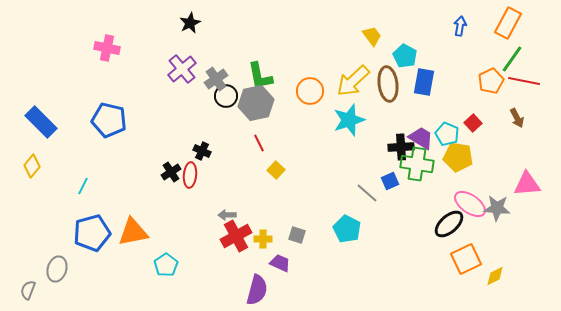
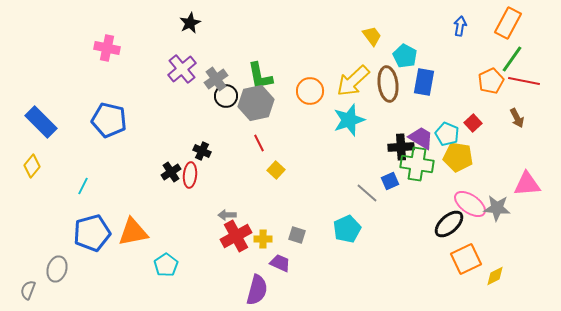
cyan pentagon at (347, 229): rotated 20 degrees clockwise
